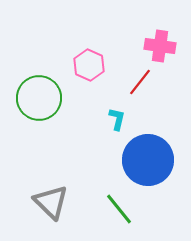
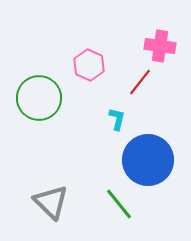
green line: moved 5 px up
